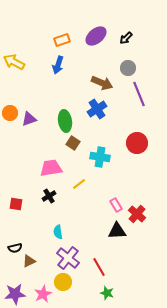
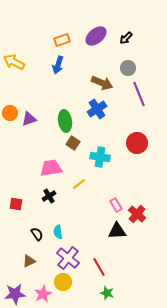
black semicircle: moved 22 px right, 14 px up; rotated 112 degrees counterclockwise
